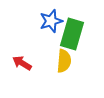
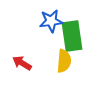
blue star: rotated 10 degrees clockwise
green rectangle: moved 2 px down; rotated 24 degrees counterclockwise
